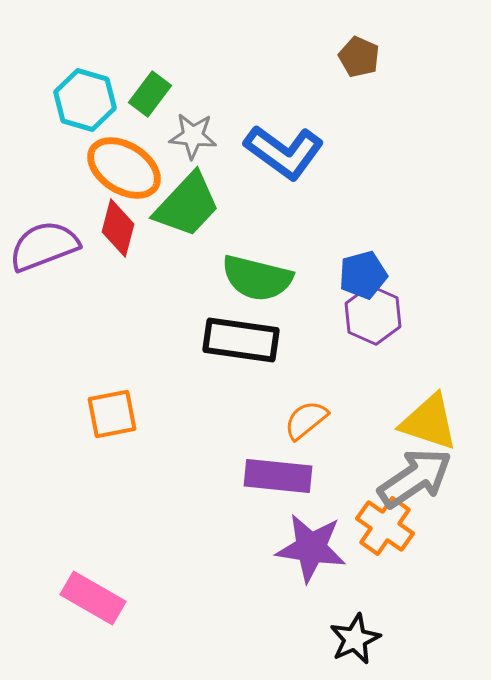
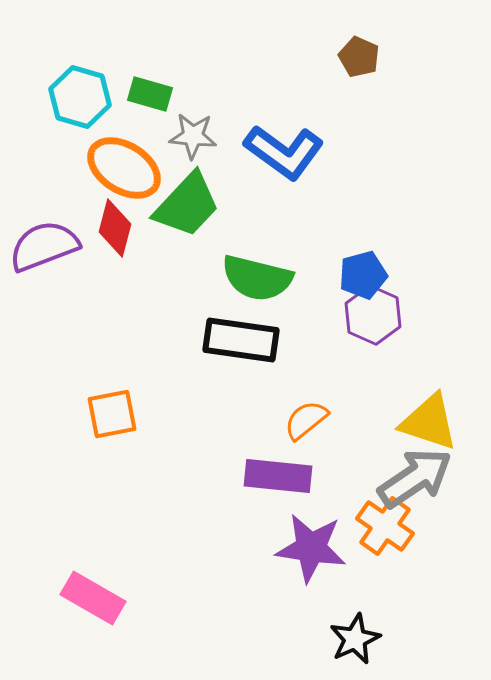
green rectangle: rotated 69 degrees clockwise
cyan hexagon: moved 5 px left, 3 px up
red diamond: moved 3 px left
